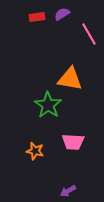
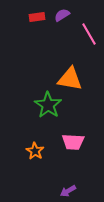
purple semicircle: moved 1 px down
orange star: rotated 18 degrees clockwise
